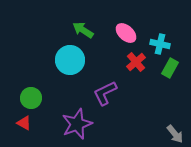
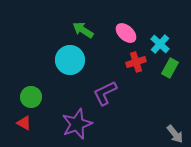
cyan cross: rotated 30 degrees clockwise
red cross: rotated 24 degrees clockwise
green circle: moved 1 px up
